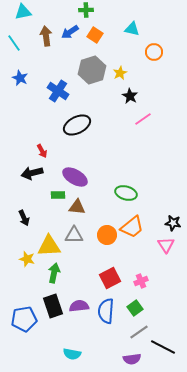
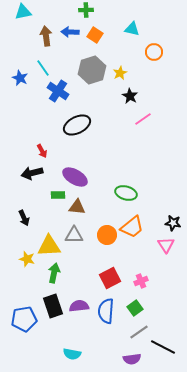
blue arrow at (70, 32): rotated 36 degrees clockwise
cyan line at (14, 43): moved 29 px right, 25 px down
